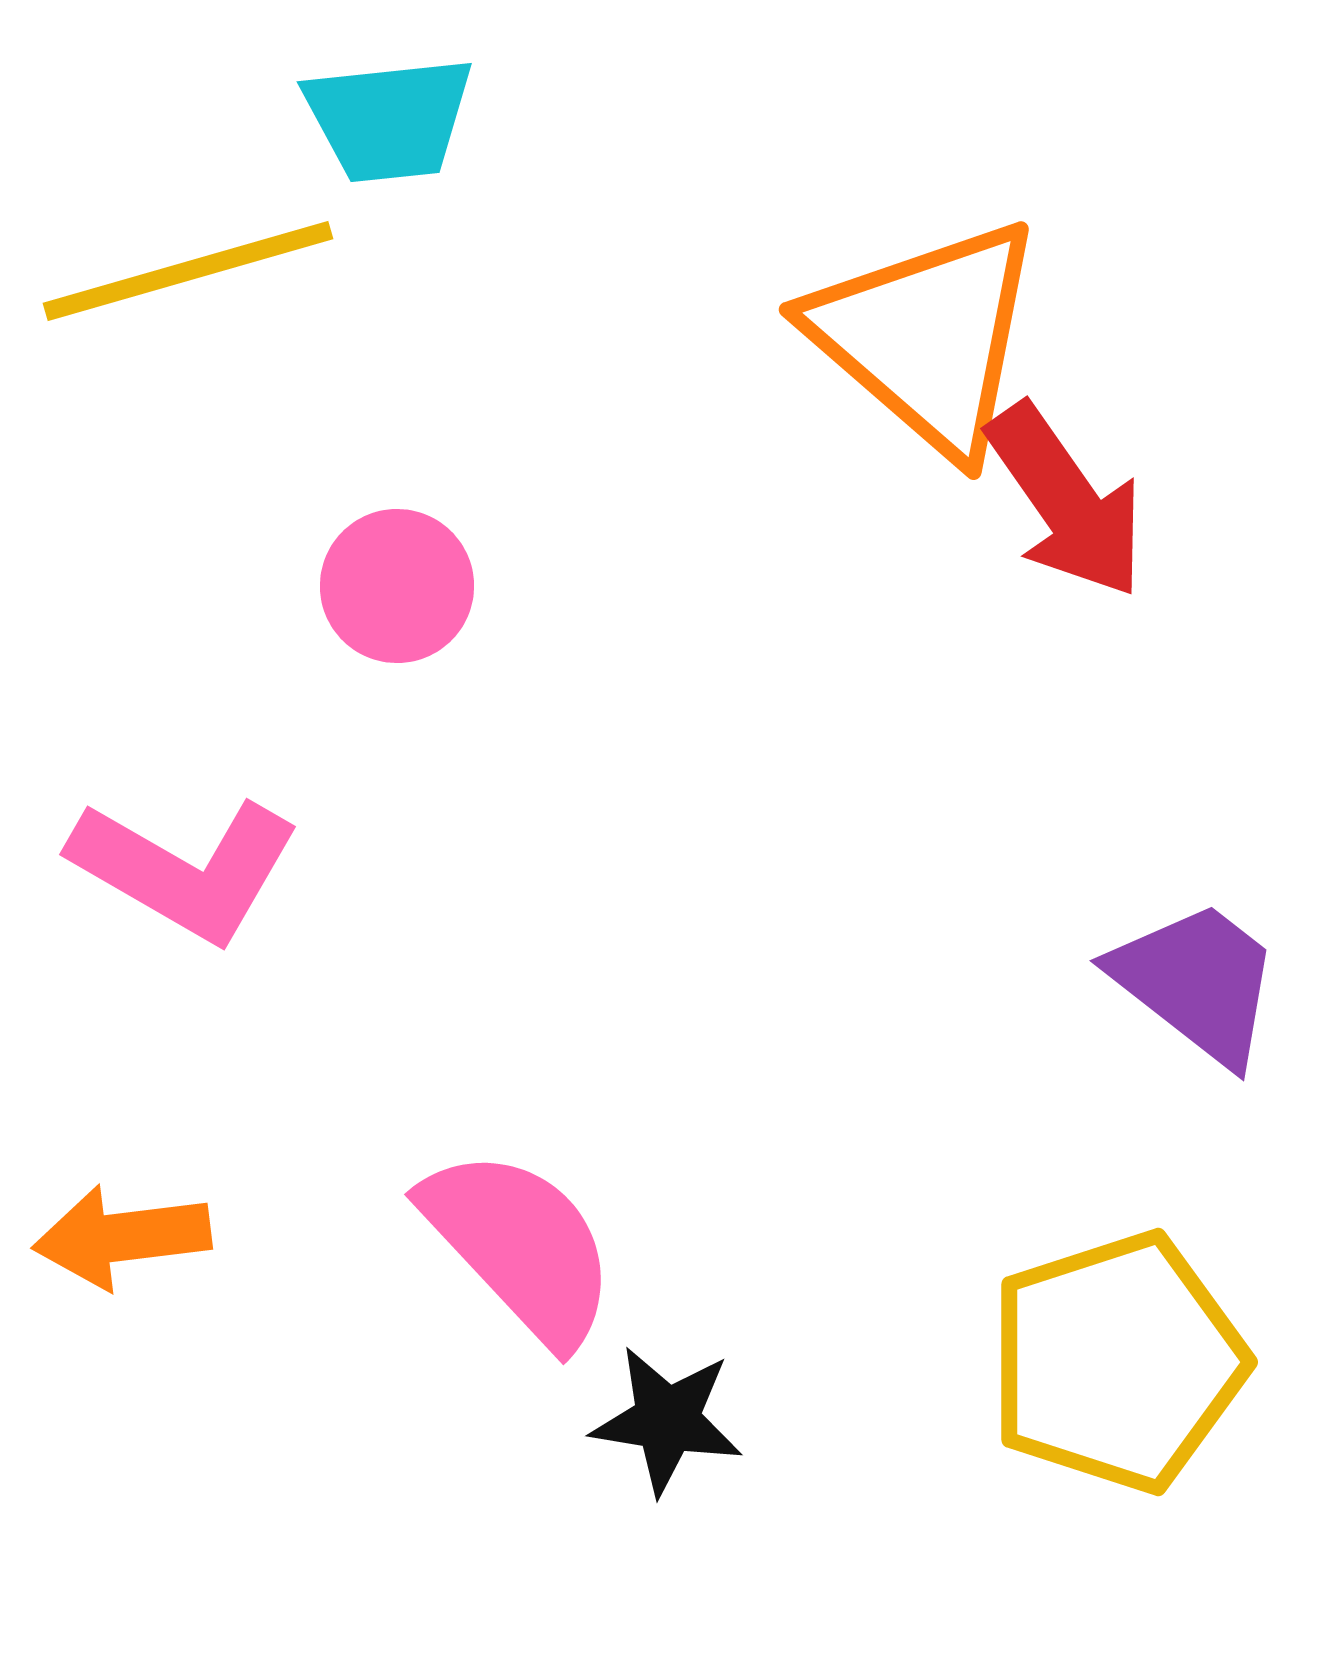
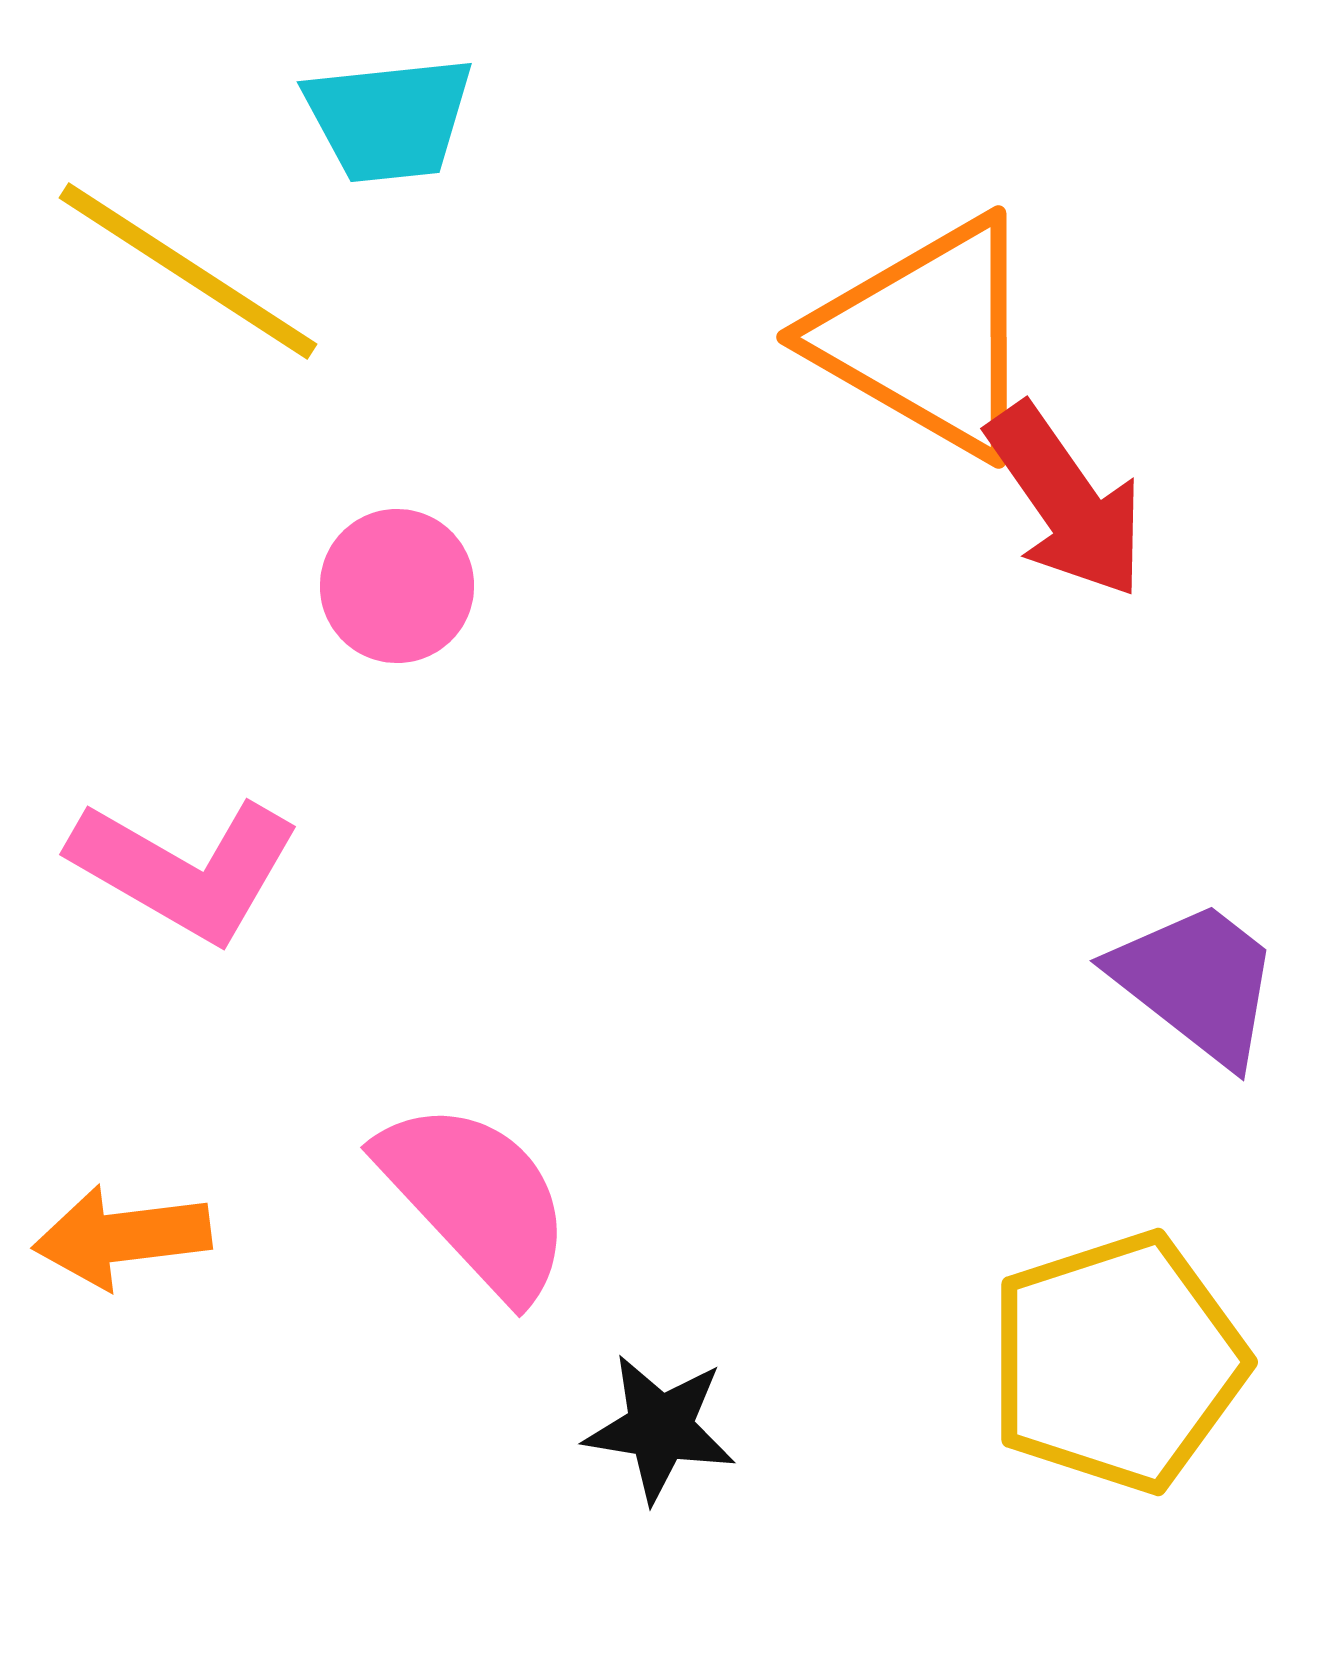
yellow line: rotated 49 degrees clockwise
orange triangle: rotated 11 degrees counterclockwise
pink semicircle: moved 44 px left, 47 px up
black star: moved 7 px left, 8 px down
